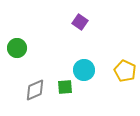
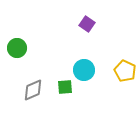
purple square: moved 7 px right, 2 px down
gray diamond: moved 2 px left
